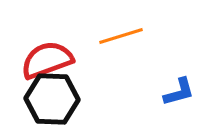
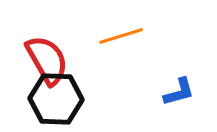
red semicircle: rotated 80 degrees clockwise
black hexagon: moved 4 px right
